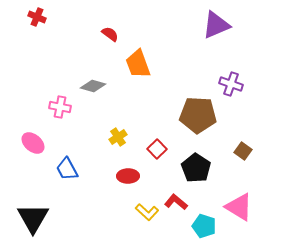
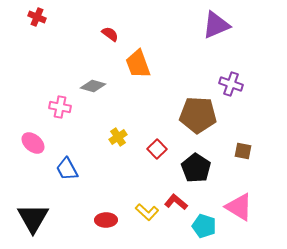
brown square: rotated 24 degrees counterclockwise
red ellipse: moved 22 px left, 44 px down
